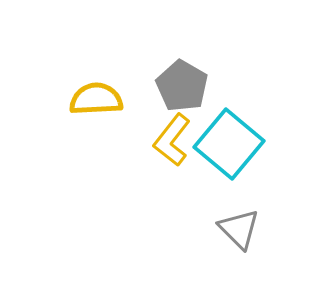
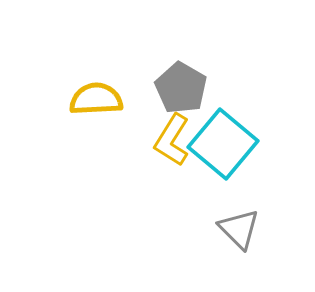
gray pentagon: moved 1 px left, 2 px down
yellow L-shape: rotated 6 degrees counterclockwise
cyan square: moved 6 px left
